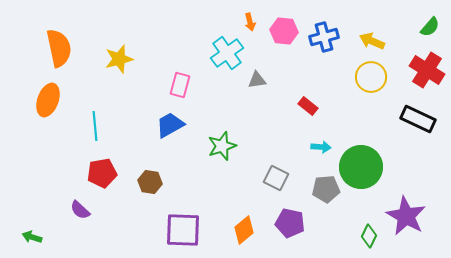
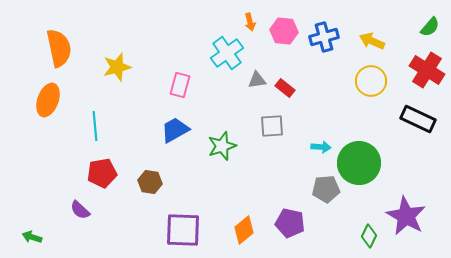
yellow star: moved 2 px left, 8 px down
yellow circle: moved 4 px down
red rectangle: moved 23 px left, 18 px up
blue trapezoid: moved 5 px right, 5 px down
green circle: moved 2 px left, 4 px up
gray square: moved 4 px left, 52 px up; rotated 30 degrees counterclockwise
